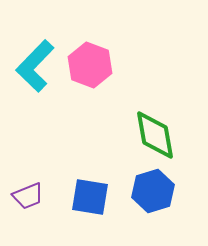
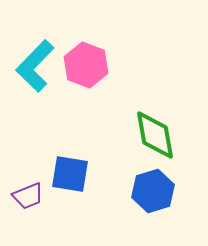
pink hexagon: moved 4 px left
blue square: moved 20 px left, 23 px up
